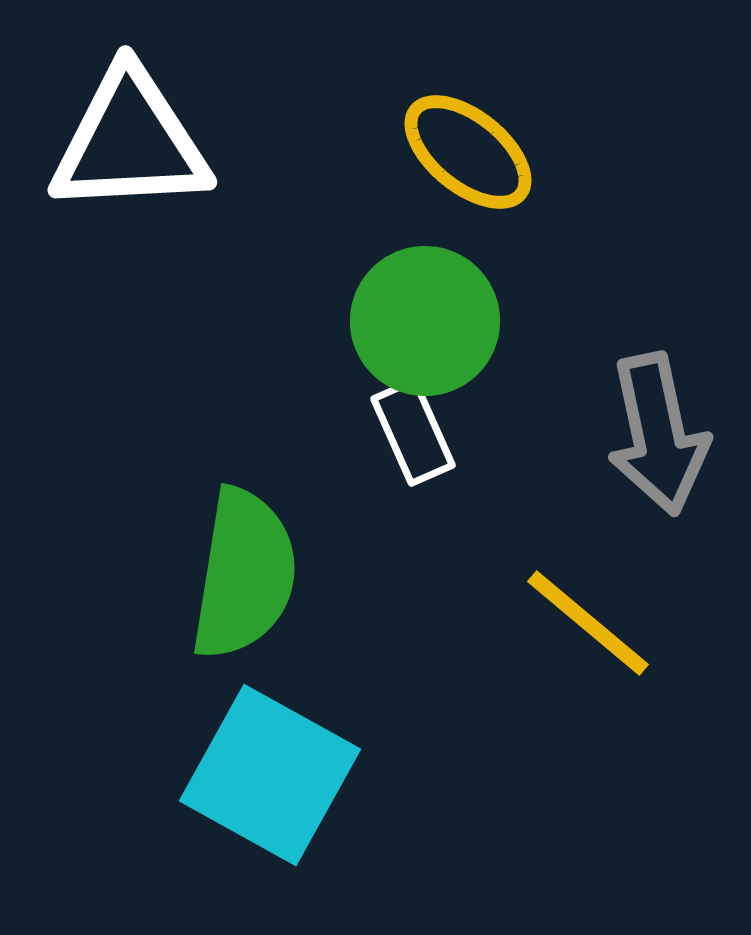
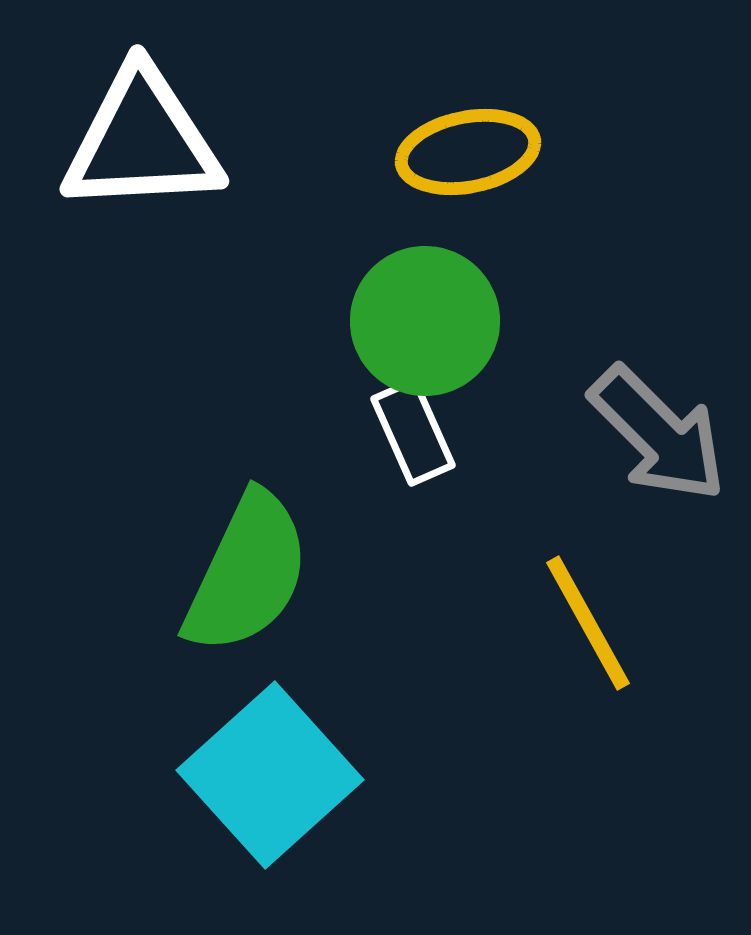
white triangle: moved 12 px right, 1 px up
yellow ellipse: rotated 50 degrees counterclockwise
gray arrow: rotated 33 degrees counterclockwise
green semicircle: moved 3 px right, 1 px up; rotated 16 degrees clockwise
yellow line: rotated 21 degrees clockwise
cyan square: rotated 19 degrees clockwise
